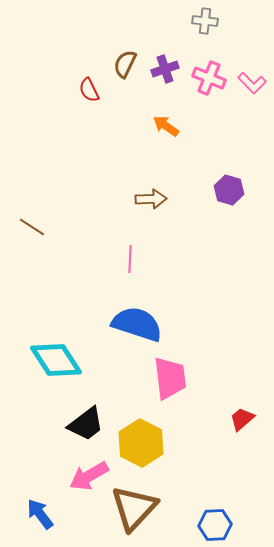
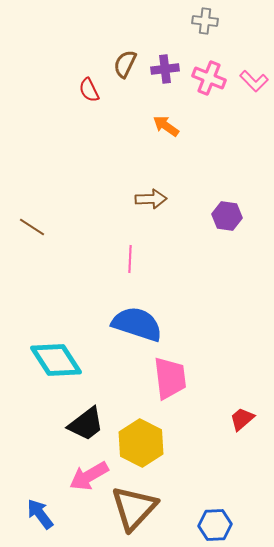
purple cross: rotated 12 degrees clockwise
pink L-shape: moved 2 px right, 2 px up
purple hexagon: moved 2 px left, 26 px down; rotated 8 degrees counterclockwise
